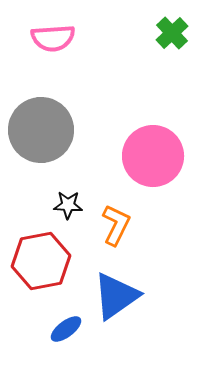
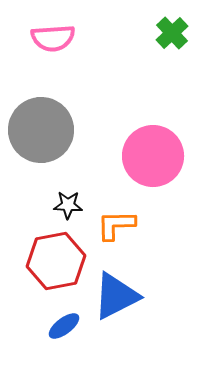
orange L-shape: rotated 117 degrees counterclockwise
red hexagon: moved 15 px right
blue triangle: rotated 8 degrees clockwise
blue ellipse: moved 2 px left, 3 px up
